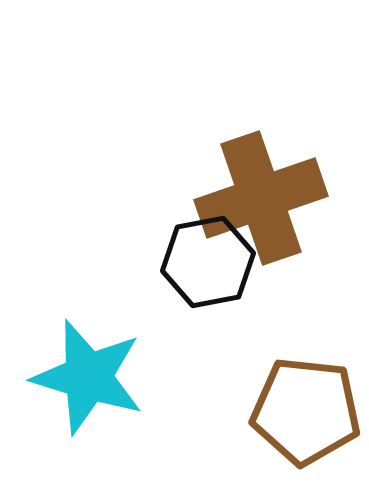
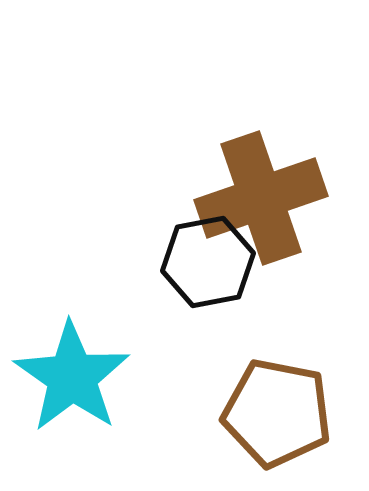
cyan star: moved 16 px left; rotated 18 degrees clockwise
brown pentagon: moved 29 px left, 2 px down; rotated 5 degrees clockwise
